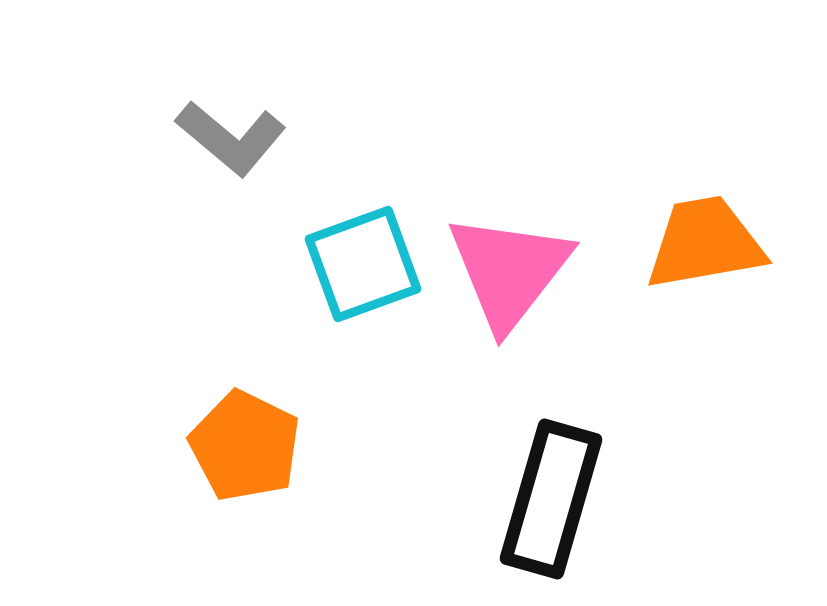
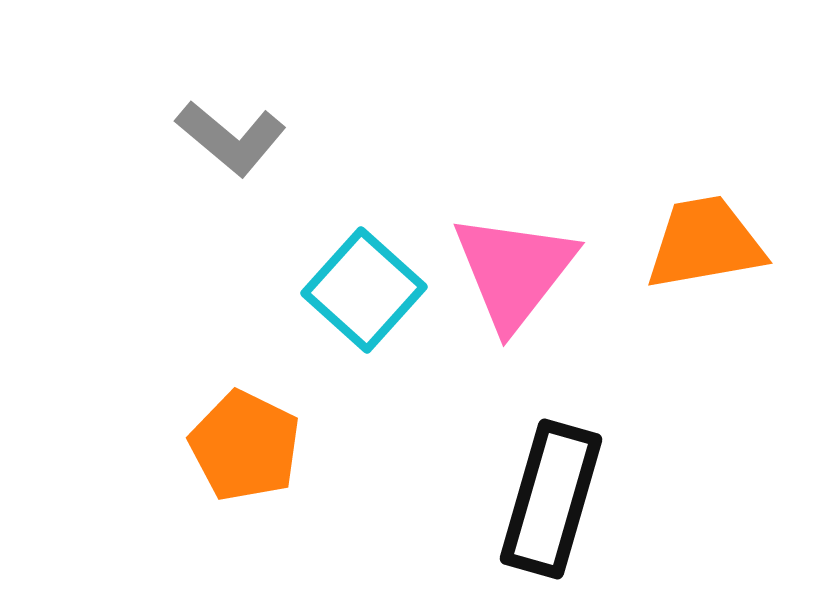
cyan square: moved 1 px right, 26 px down; rotated 28 degrees counterclockwise
pink triangle: moved 5 px right
